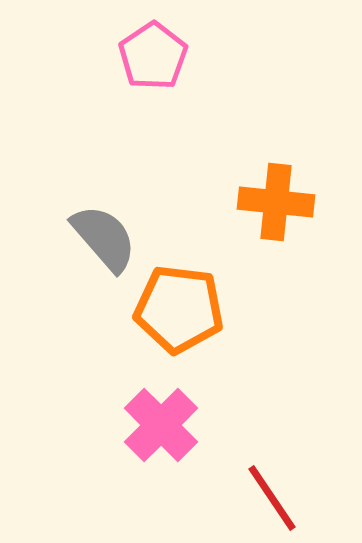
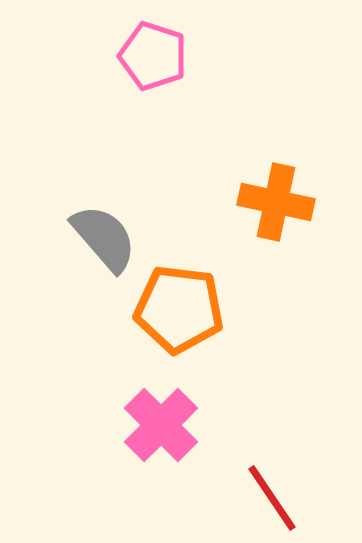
pink pentagon: rotated 20 degrees counterclockwise
orange cross: rotated 6 degrees clockwise
